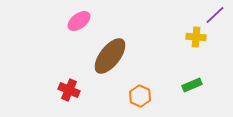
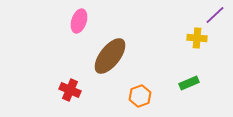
pink ellipse: rotated 35 degrees counterclockwise
yellow cross: moved 1 px right, 1 px down
green rectangle: moved 3 px left, 2 px up
red cross: moved 1 px right
orange hexagon: rotated 15 degrees clockwise
